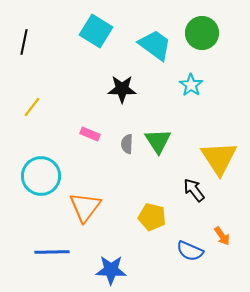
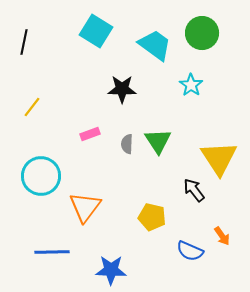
pink rectangle: rotated 42 degrees counterclockwise
